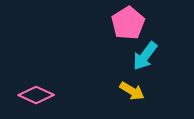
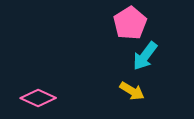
pink pentagon: moved 2 px right
pink diamond: moved 2 px right, 3 px down
